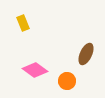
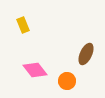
yellow rectangle: moved 2 px down
pink diamond: rotated 15 degrees clockwise
